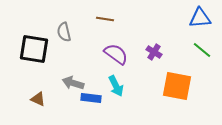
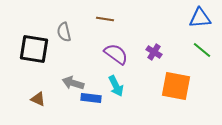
orange square: moved 1 px left
